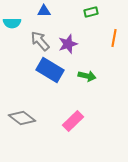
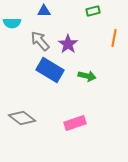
green rectangle: moved 2 px right, 1 px up
purple star: rotated 18 degrees counterclockwise
pink rectangle: moved 2 px right, 2 px down; rotated 25 degrees clockwise
